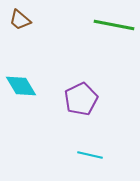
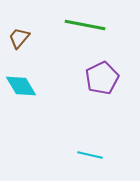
brown trapezoid: moved 1 px left, 18 px down; rotated 90 degrees clockwise
green line: moved 29 px left
purple pentagon: moved 21 px right, 21 px up
